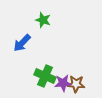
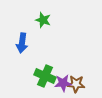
blue arrow: rotated 36 degrees counterclockwise
